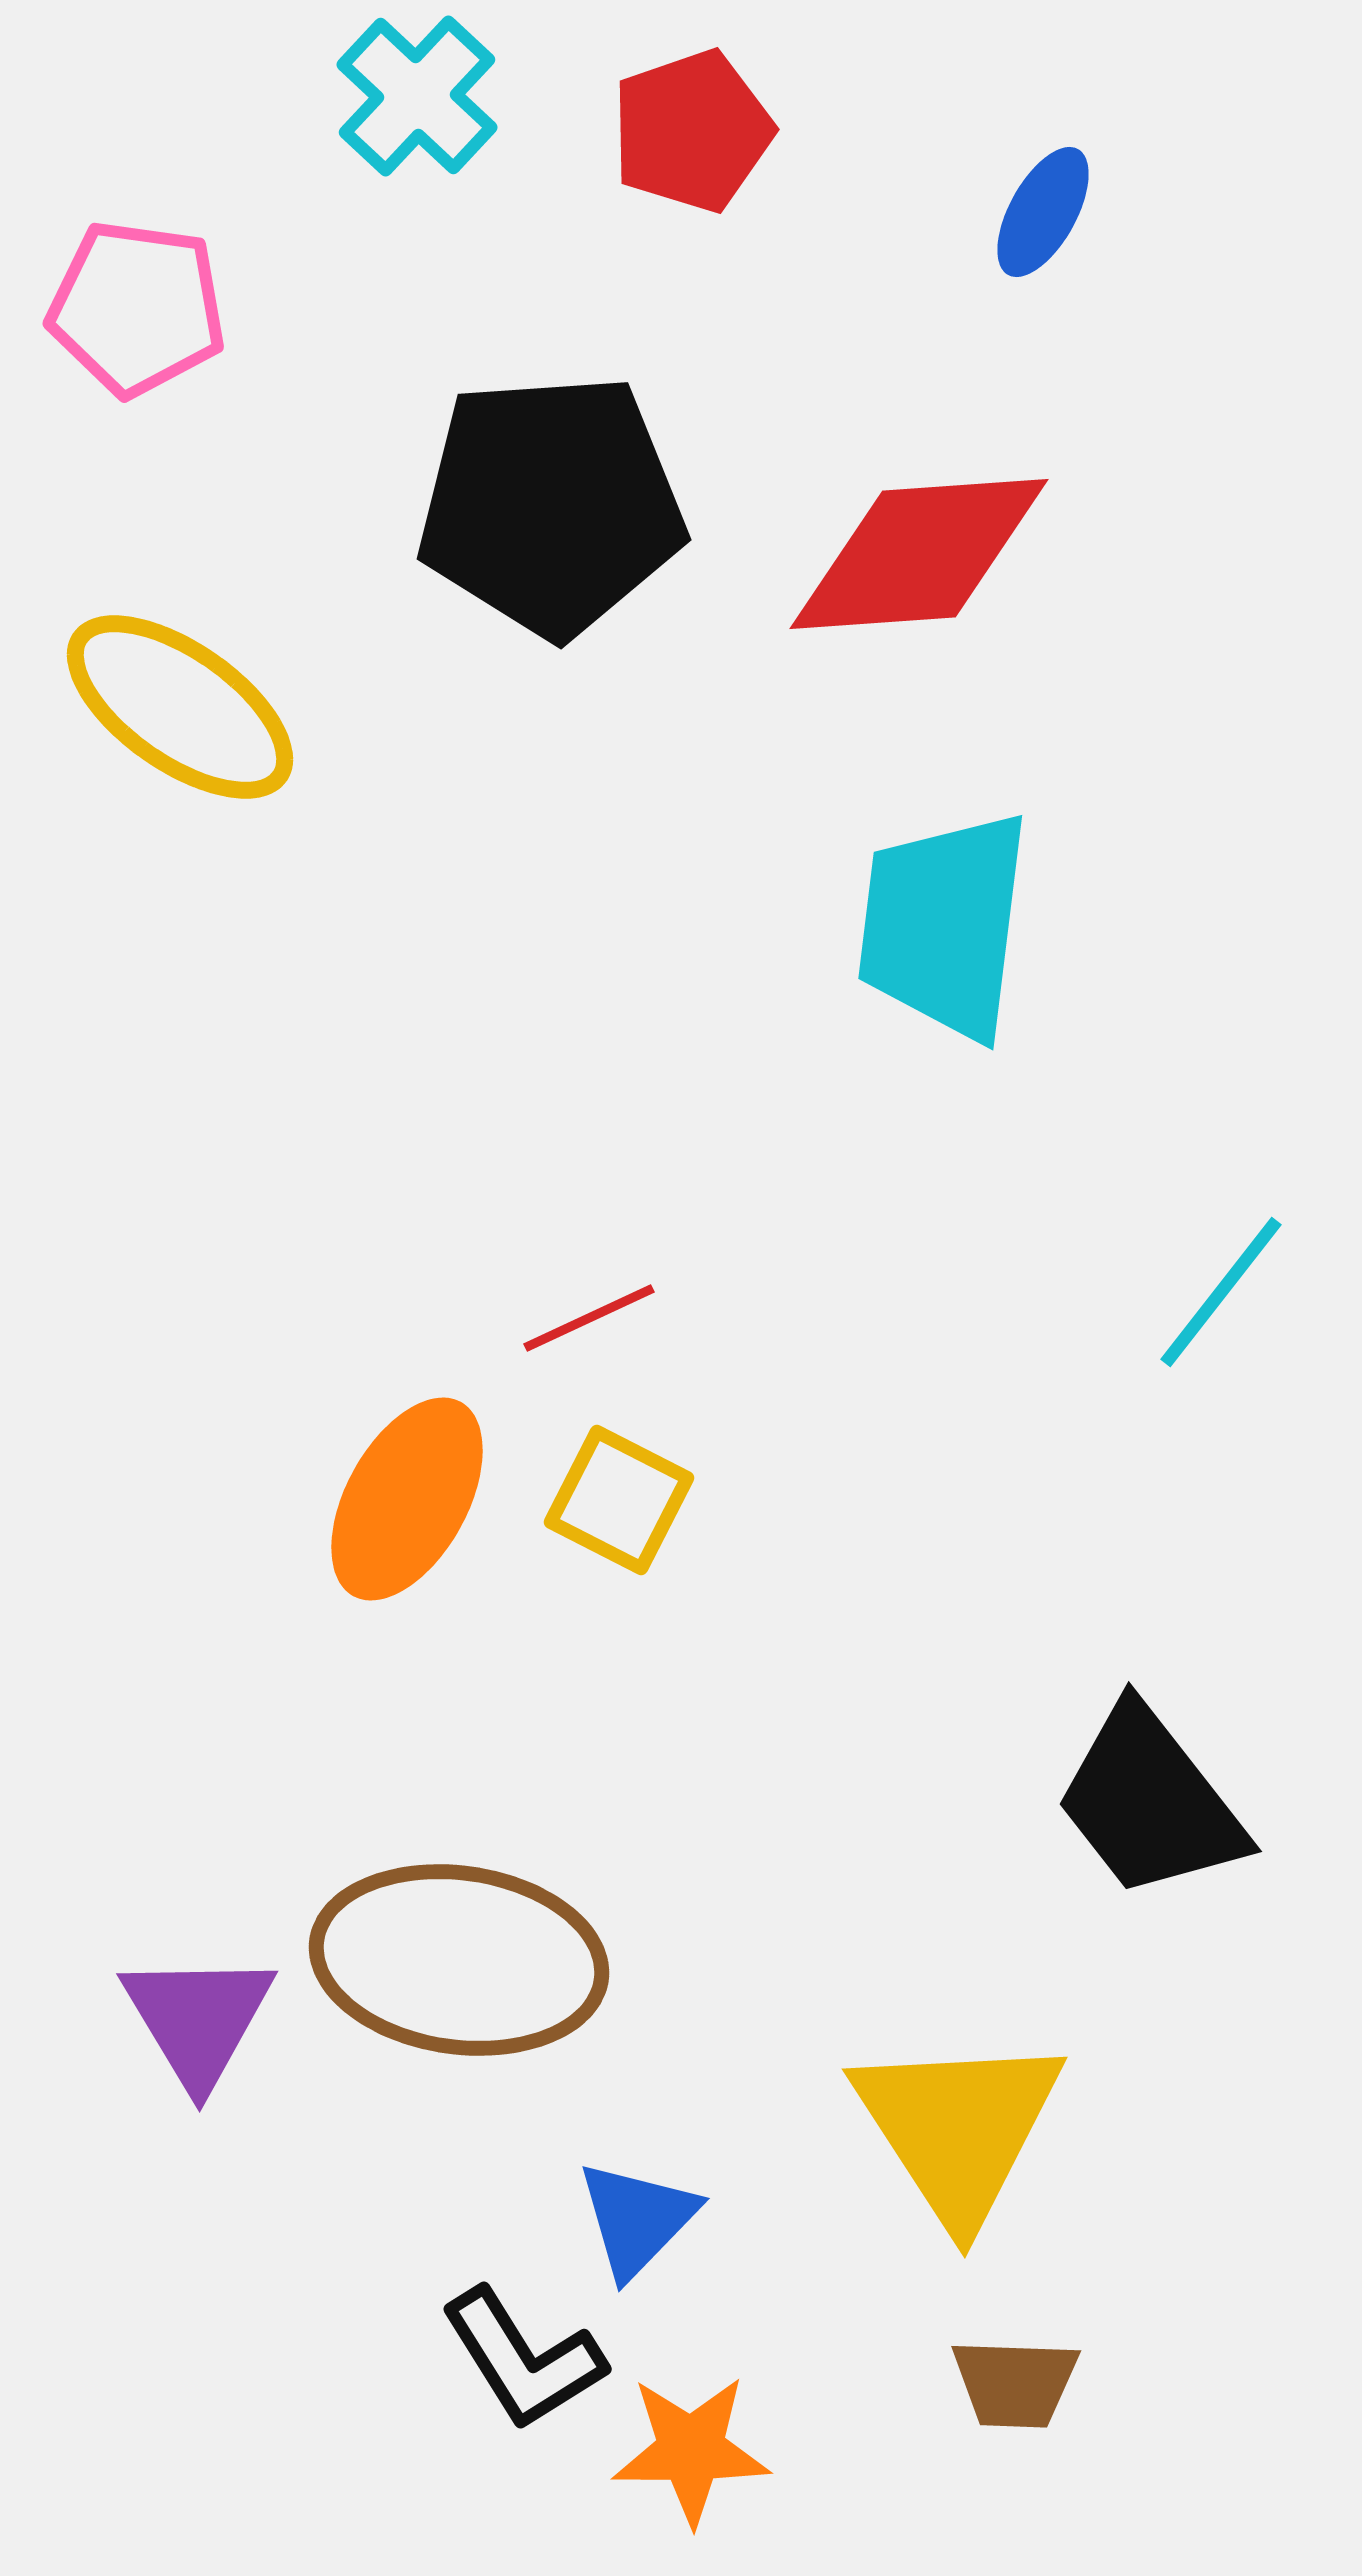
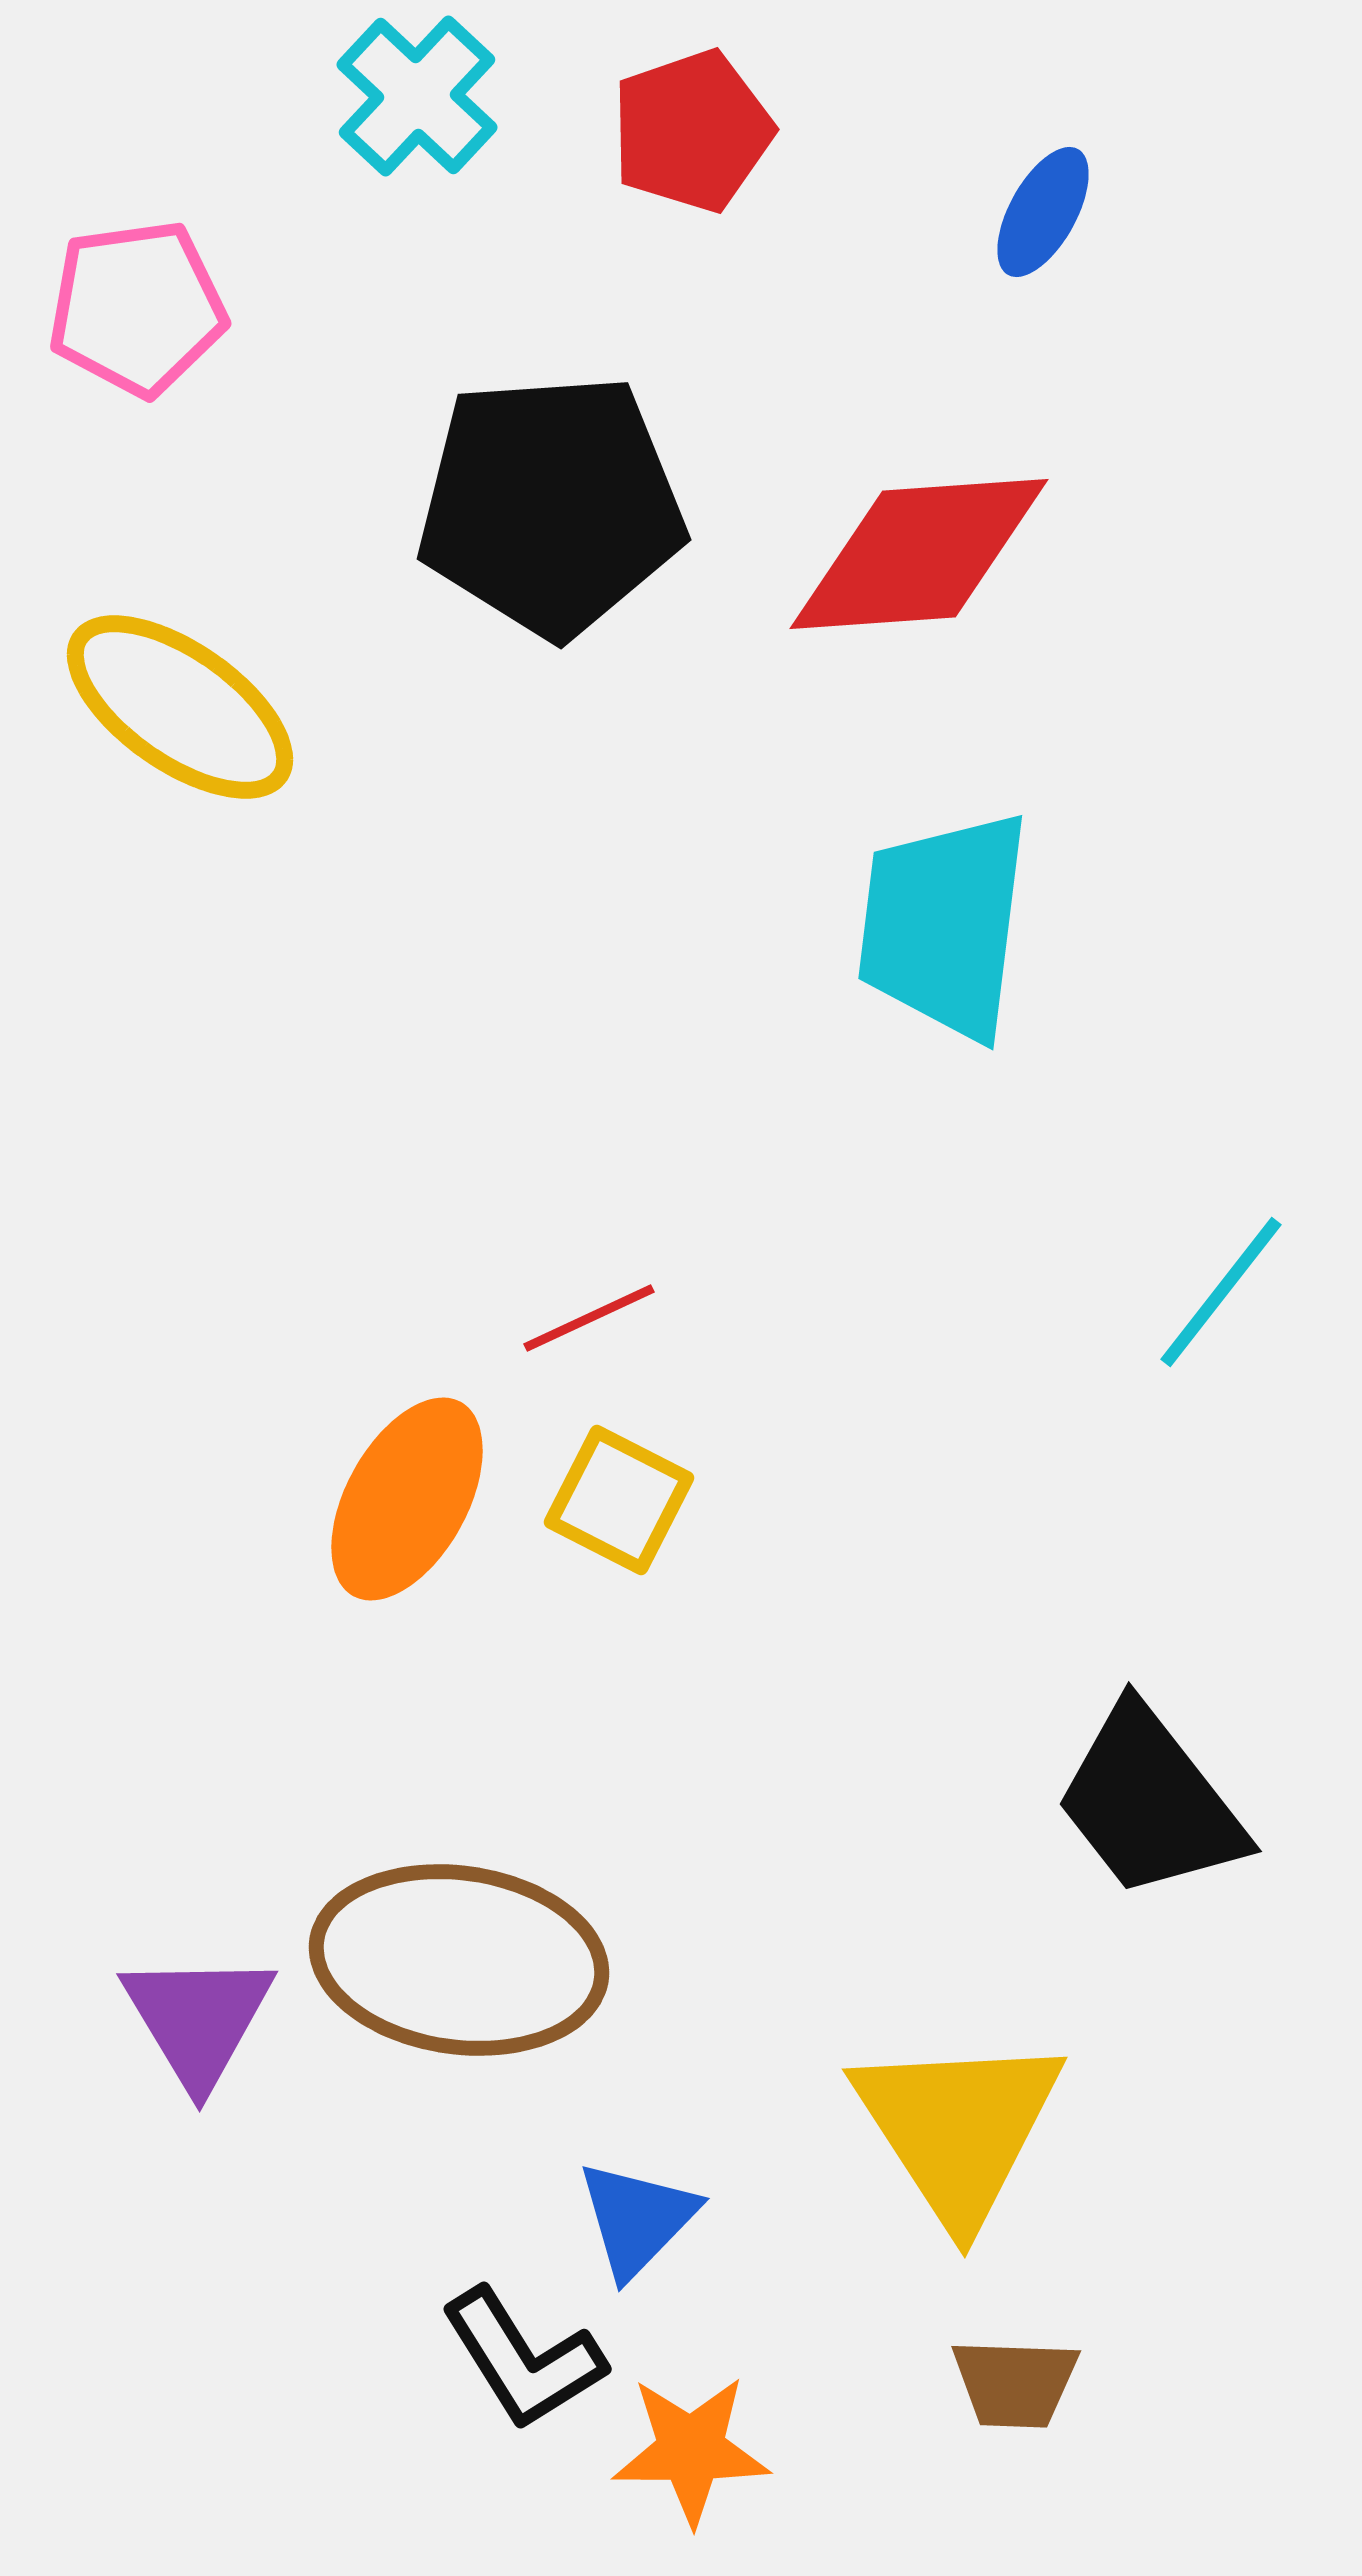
pink pentagon: rotated 16 degrees counterclockwise
